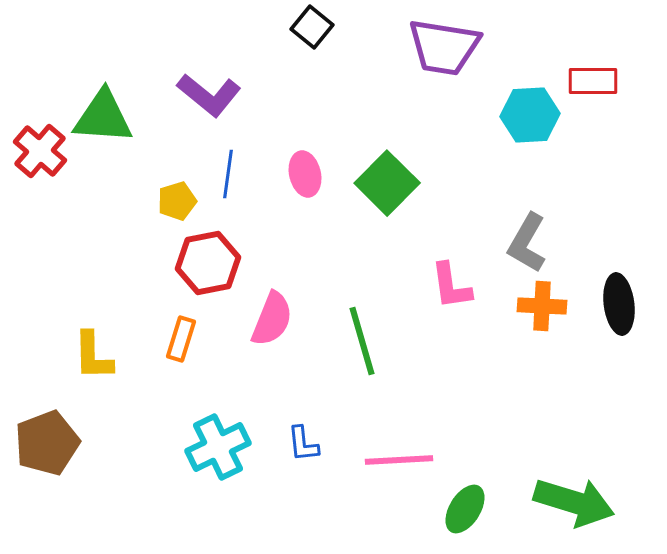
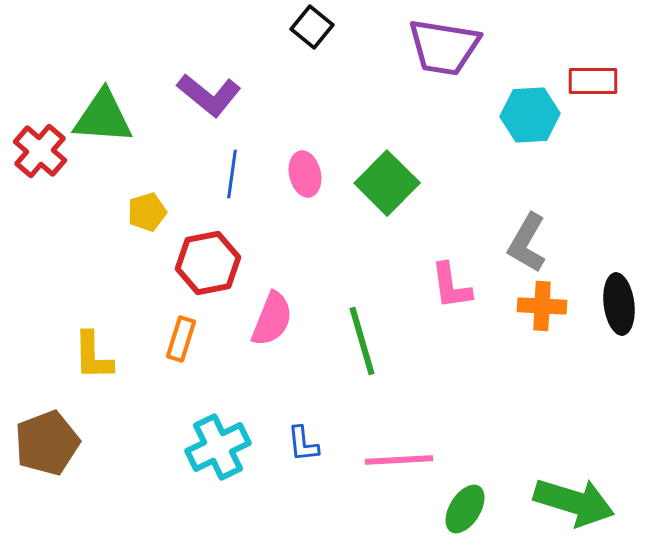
blue line: moved 4 px right
yellow pentagon: moved 30 px left, 11 px down
